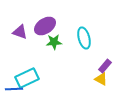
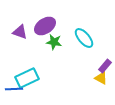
cyan ellipse: rotated 25 degrees counterclockwise
green star: rotated 14 degrees clockwise
yellow triangle: moved 1 px up
